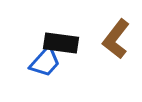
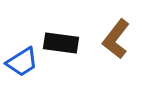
blue trapezoid: moved 23 px left; rotated 16 degrees clockwise
